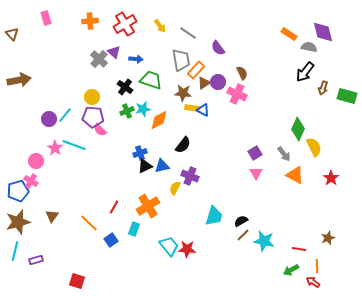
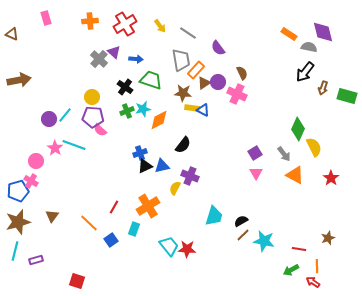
brown triangle at (12, 34): rotated 24 degrees counterclockwise
